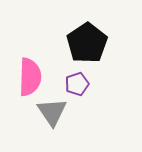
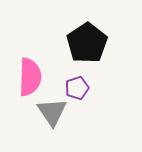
purple pentagon: moved 4 px down
